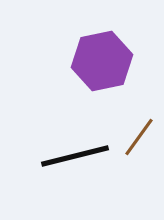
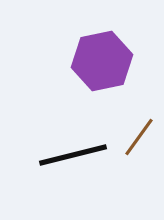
black line: moved 2 px left, 1 px up
